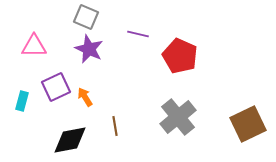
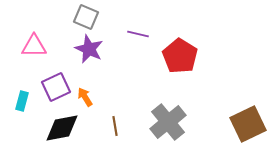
red pentagon: rotated 8 degrees clockwise
gray cross: moved 10 px left, 5 px down
black diamond: moved 8 px left, 12 px up
